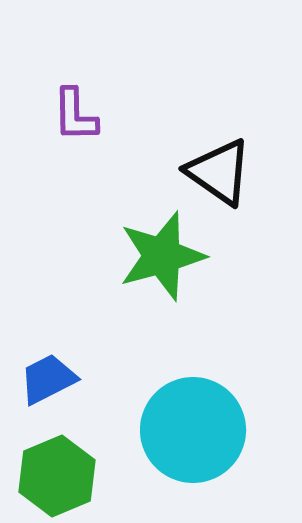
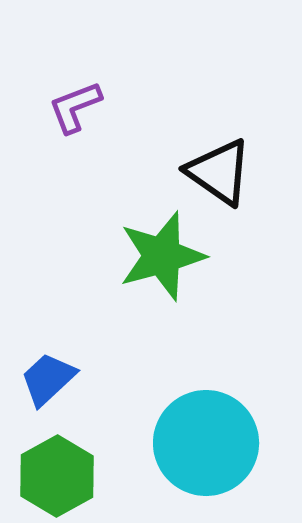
purple L-shape: moved 8 px up; rotated 70 degrees clockwise
blue trapezoid: rotated 16 degrees counterclockwise
cyan circle: moved 13 px right, 13 px down
green hexagon: rotated 6 degrees counterclockwise
